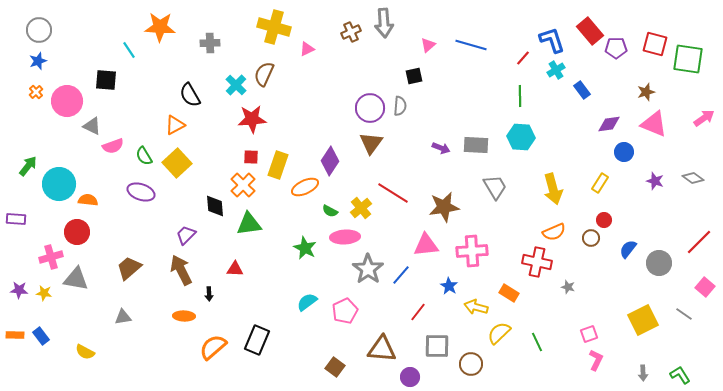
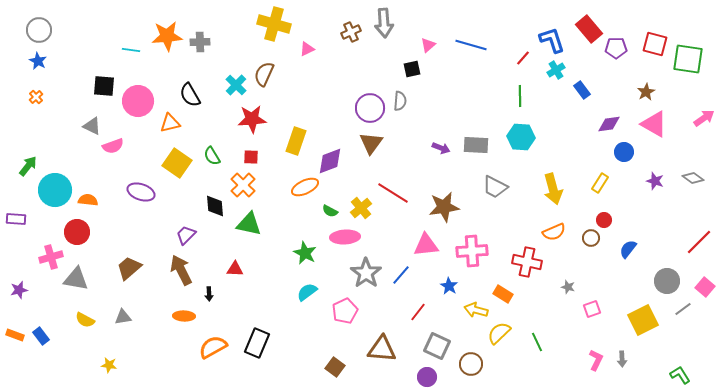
orange star at (160, 27): moved 7 px right, 9 px down; rotated 8 degrees counterclockwise
yellow cross at (274, 27): moved 3 px up
red rectangle at (590, 31): moved 1 px left, 2 px up
gray cross at (210, 43): moved 10 px left, 1 px up
cyan line at (129, 50): moved 2 px right; rotated 48 degrees counterclockwise
blue star at (38, 61): rotated 24 degrees counterclockwise
black square at (414, 76): moved 2 px left, 7 px up
black square at (106, 80): moved 2 px left, 6 px down
orange cross at (36, 92): moved 5 px down
brown star at (646, 92): rotated 12 degrees counterclockwise
pink circle at (67, 101): moved 71 px right
gray semicircle at (400, 106): moved 5 px up
pink triangle at (654, 124): rotated 8 degrees clockwise
orange triangle at (175, 125): moved 5 px left, 2 px up; rotated 15 degrees clockwise
green semicircle at (144, 156): moved 68 px right
purple diamond at (330, 161): rotated 36 degrees clockwise
yellow square at (177, 163): rotated 12 degrees counterclockwise
yellow rectangle at (278, 165): moved 18 px right, 24 px up
cyan circle at (59, 184): moved 4 px left, 6 px down
gray trapezoid at (495, 187): rotated 148 degrees clockwise
green triangle at (249, 224): rotated 20 degrees clockwise
green star at (305, 248): moved 5 px down
red cross at (537, 262): moved 10 px left
gray circle at (659, 263): moved 8 px right, 18 px down
gray star at (368, 269): moved 2 px left, 4 px down
purple star at (19, 290): rotated 18 degrees counterclockwise
yellow star at (44, 293): moved 65 px right, 72 px down
orange rectangle at (509, 293): moved 6 px left, 1 px down
cyan semicircle at (307, 302): moved 10 px up
yellow arrow at (476, 307): moved 3 px down
gray line at (684, 314): moved 1 px left, 5 px up; rotated 72 degrees counterclockwise
pink square at (589, 334): moved 3 px right, 25 px up
orange rectangle at (15, 335): rotated 18 degrees clockwise
black rectangle at (257, 340): moved 3 px down
gray square at (437, 346): rotated 24 degrees clockwise
orange semicircle at (213, 347): rotated 12 degrees clockwise
yellow semicircle at (85, 352): moved 32 px up
gray arrow at (643, 373): moved 21 px left, 14 px up
purple circle at (410, 377): moved 17 px right
